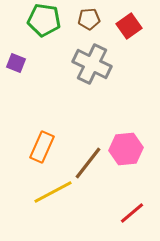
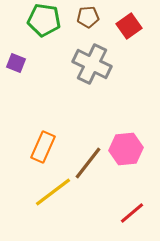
brown pentagon: moved 1 px left, 2 px up
orange rectangle: moved 1 px right
yellow line: rotated 9 degrees counterclockwise
